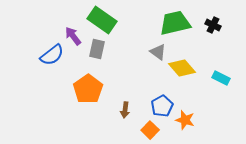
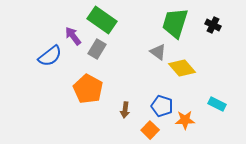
green trapezoid: rotated 60 degrees counterclockwise
gray rectangle: rotated 18 degrees clockwise
blue semicircle: moved 2 px left, 1 px down
cyan rectangle: moved 4 px left, 26 px down
orange pentagon: rotated 8 degrees counterclockwise
blue pentagon: rotated 25 degrees counterclockwise
orange star: rotated 18 degrees counterclockwise
